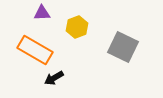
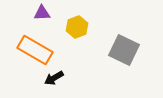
gray square: moved 1 px right, 3 px down
